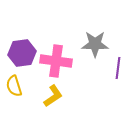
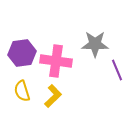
purple line: moved 1 px left, 2 px down; rotated 30 degrees counterclockwise
yellow semicircle: moved 8 px right, 5 px down
yellow L-shape: rotated 10 degrees counterclockwise
